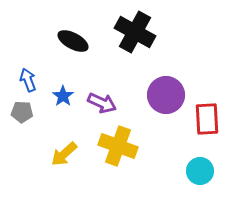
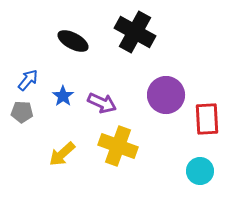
blue arrow: rotated 60 degrees clockwise
yellow arrow: moved 2 px left
